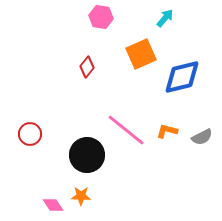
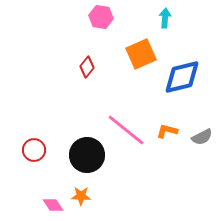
cyan arrow: rotated 36 degrees counterclockwise
red circle: moved 4 px right, 16 px down
